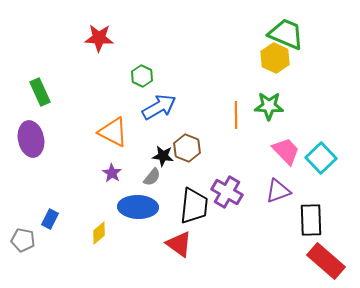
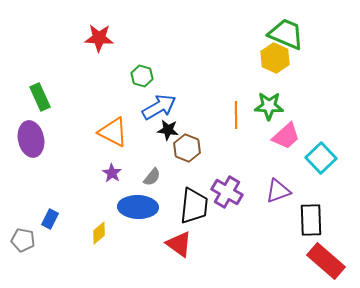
green hexagon: rotated 10 degrees counterclockwise
green rectangle: moved 5 px down
pink trapezoid: moved 15 px up; rotated 92 degrees clockwise
black star: moved 5 px right, 26 px up
